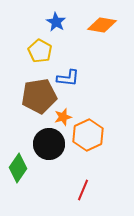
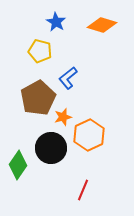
orange diamond: rotated 8 degrees clockwise
yellow pentagon: rotated 15 degrees counterclockwise
blue L-shape: rotated 135 degrees clockwise
brown pentagon: moved 1 px left, 2 px down; rotated 20 degrees counterclockwise
orange hexagon: moved 1 px right
black circle: moved 2 px right, 4 px down
green diamond: moved 3 px up
